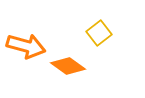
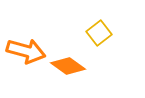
orange arrow: moved 5 px down
